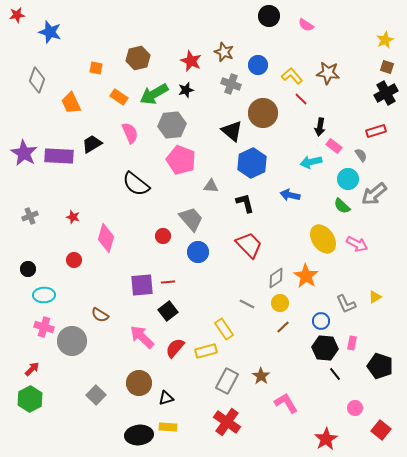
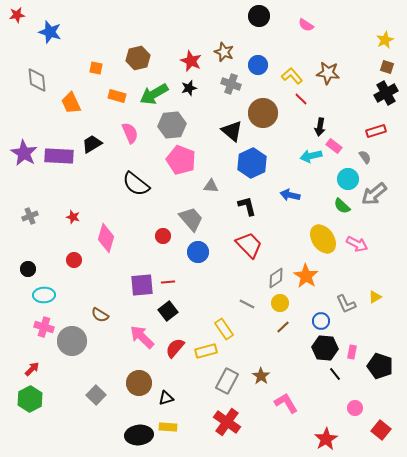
black circle at (269, 16): moved 10 px left
gray diamond at (37, 80): rotated 25 degrees counterclockwise
black star at (186, 90): moved 3 px right, 2 px up
orange rectangle at (119, 97): moved 2 px left, 1 px up; rotated 18 degrees counterclockwise
gray semicircle at (361, 155): moved 4 px right, 2 px down
cyan arrow at (311, 162): moved 6 px up
black L-shape at (245, 203): moved 2 px right, 3 px down
pink rectangle at (352, 343): moved 9 px down
